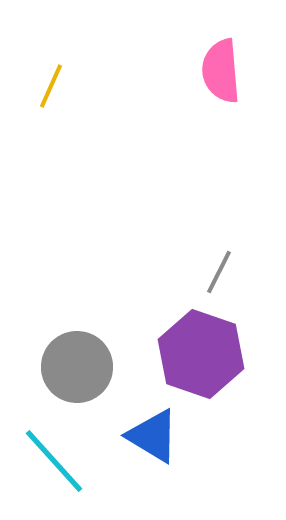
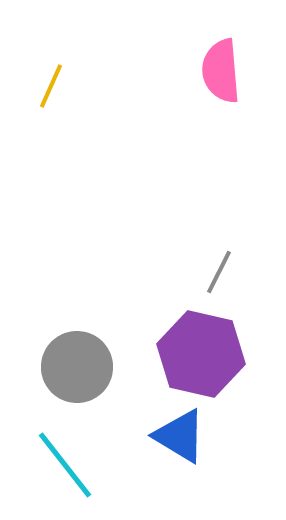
purple hexagon: rotated 6 degrees counterclockwise
blue triangle: moved 27 px right
cyan line: moved 11 px right, 4 px down; rotated 4 degrees clockwise
